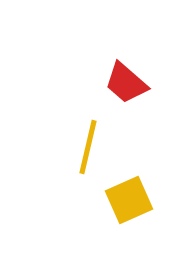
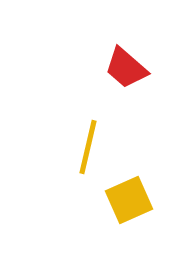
red trapezoid: moved 15 px up
